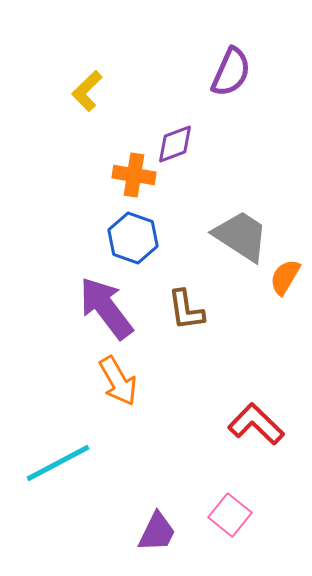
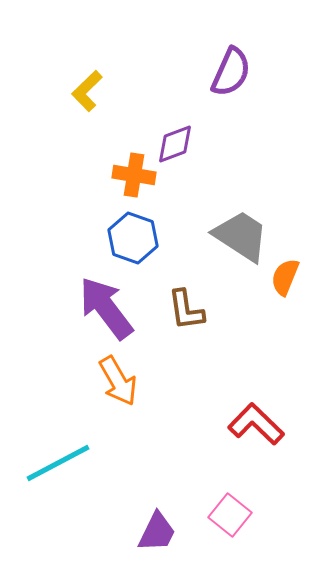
orange semicircle: rotated 9 degrees counterclockwise
